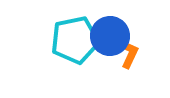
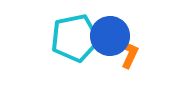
cyan pentagon: moved 2 px up
